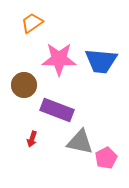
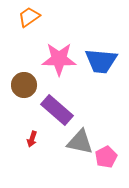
orange trapezoid: moved 3 px left, 6 px up
purple rectangle: rotated 20 degrees clockwise
pink pentagon: moved 1 px up
